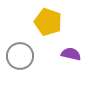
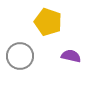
purple semicircle: moved 2 px down
